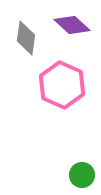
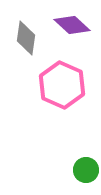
green circle: moved 4 px right, 5 px up
